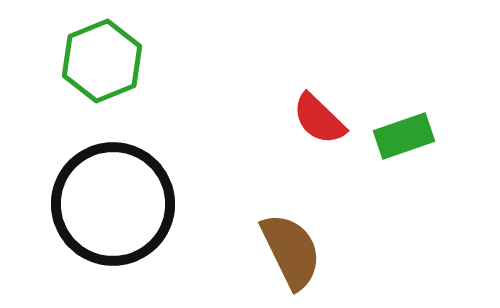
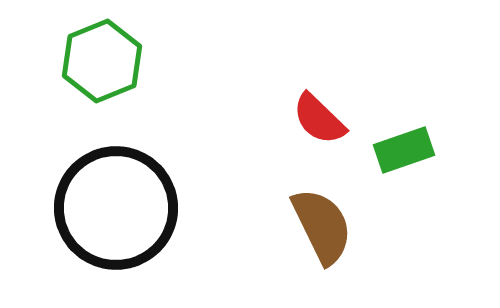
green rectangle: moved 14 px down
black circle: moved 3 px right, 4 px down
brown semicircle: moved 31 px right, 25 px up
